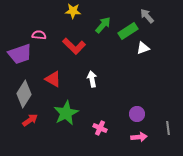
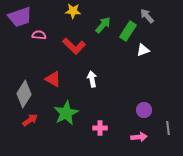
green rectangle: rotated 24 degrees counterclockwise
white triangle: moved 2 px down
purple trapezoid: moved 37 px up
purple circle: moved 7 px right, 4 px up
pink cross: rotated 24 degrees counterclockwise
